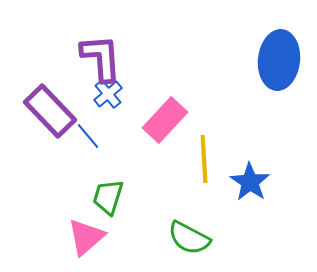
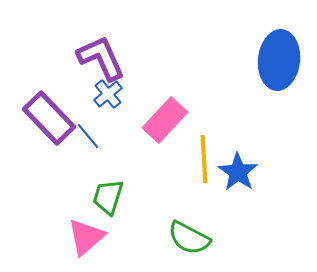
purple L-shape: rotated 20 degrees counterclockwise
purple rectangle: moved 1 px left, 7 px down
blue star: moved 12 px left, 10 px up
